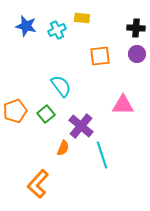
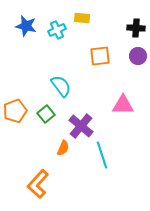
purple circle: moved 1 px right, 2 px down
